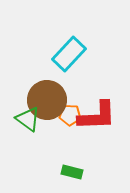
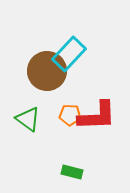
brown circle: moved 29 px up
